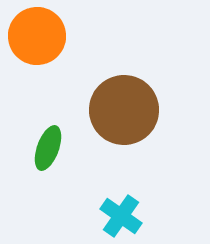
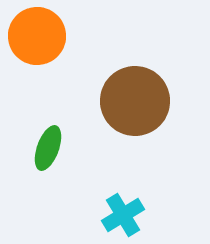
brown circle: moved 11 px right, 9 px up
cyan cross: moved 2 px right, 1 px up; rotated 24 degrees clockwise
